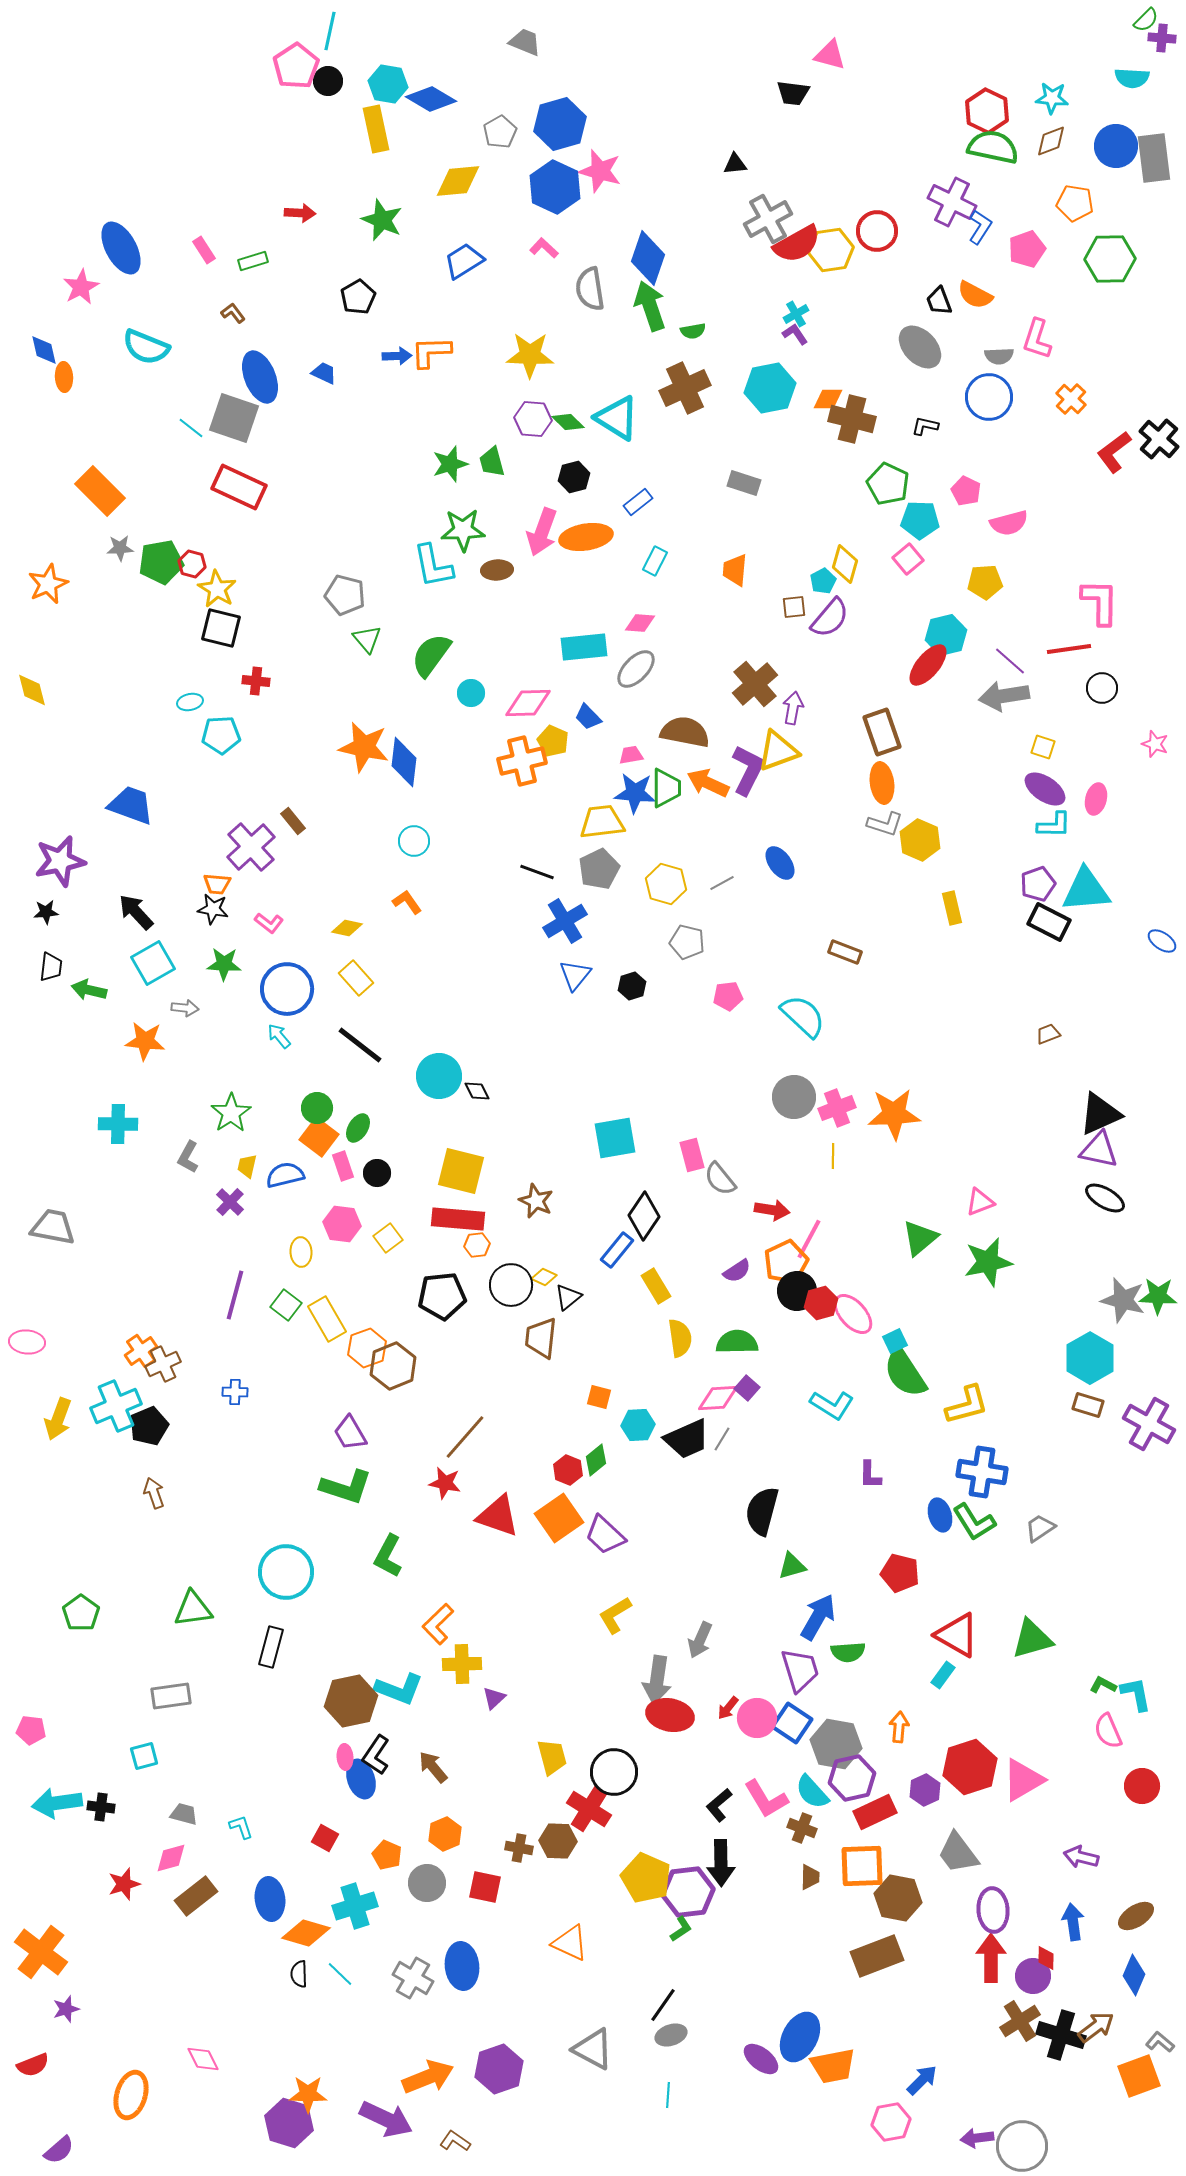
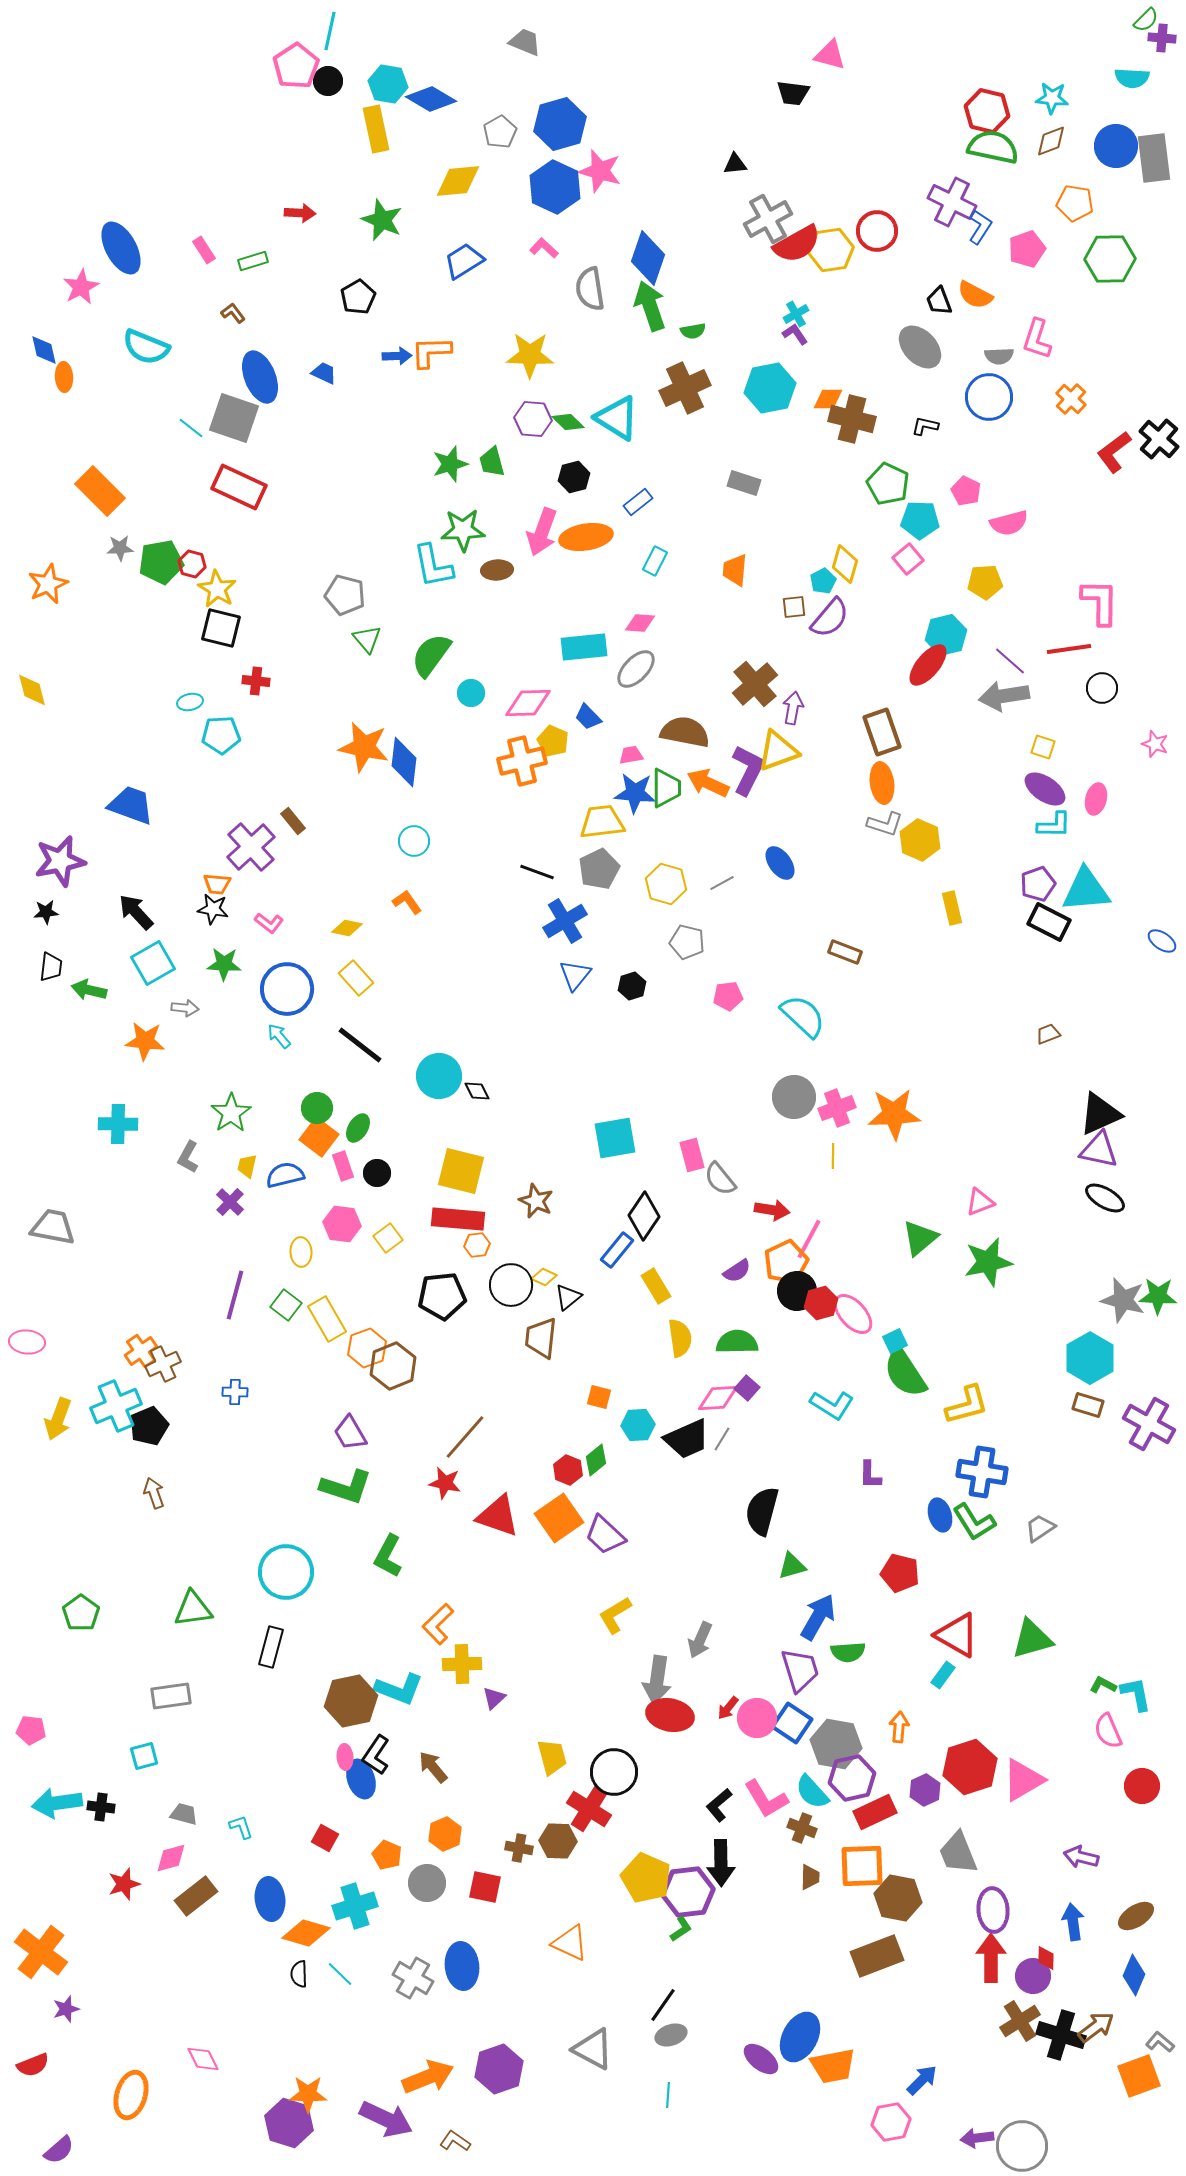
red hexagon at (987, 111): rotated 12 degrees counterclockwise
gray trapezoid at (958, 1853): rotated 15 degrees clockwise
